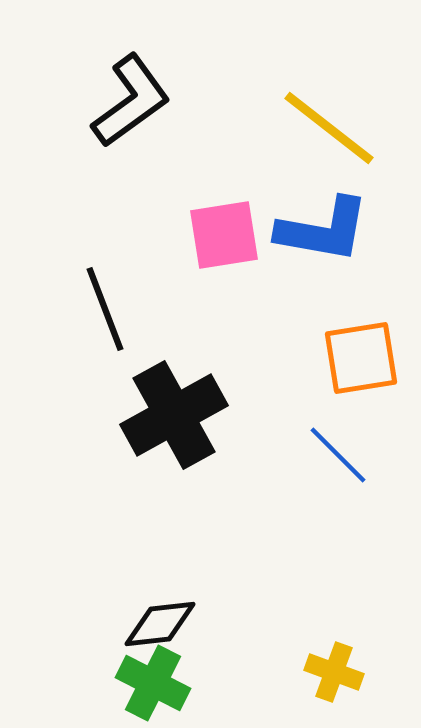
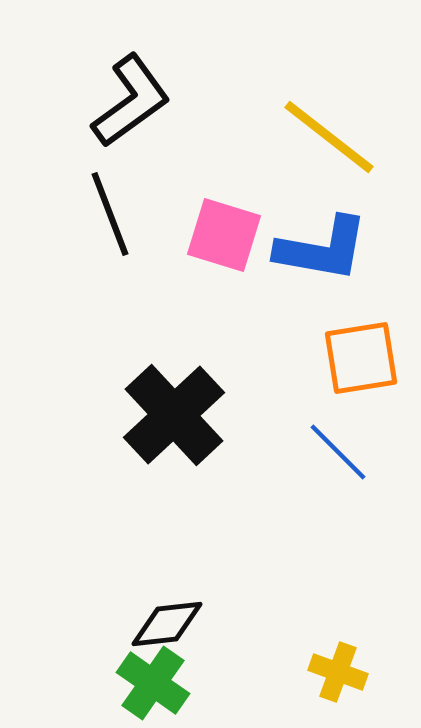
yellow line: moved 9 px down
blue L-shape: moved 1 px left, 19 px down
pink square: rotated 26 degrees clockwise
black line: moved 5 px right, 95 px up
black cross: rotated 14 degrees counterclockwise
blue line: moved 3 px up
black diamond: moved 7 px right
yellow cross: moved 4 px right
green cross: rotated 8 degrees clockwise
